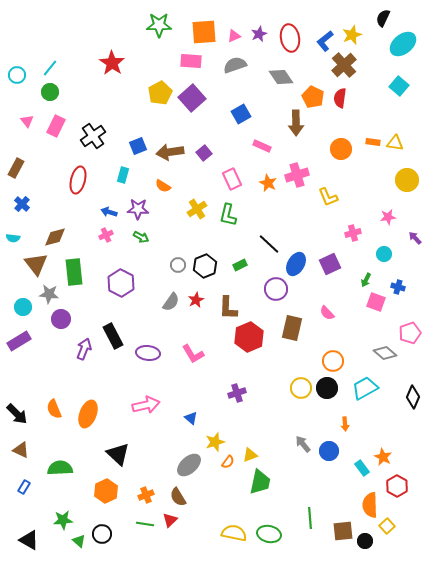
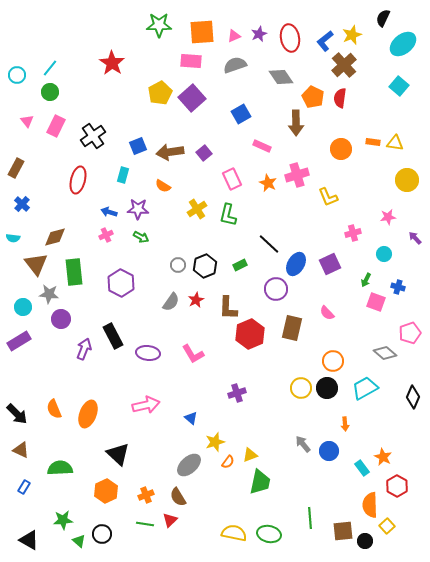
orange square at (204, 32): moved 2 px left
red hexagon at (249, 337): moved 1 px right, 3 px up
